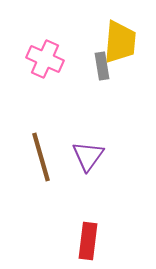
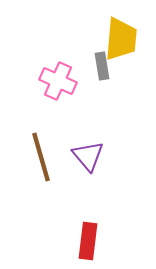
yellow trapezoid: moved 1 px right, 3 px up
pink cross: moved 13 px right, 22 px down
purple triangle: rotated 16 degrees counterclockwise
